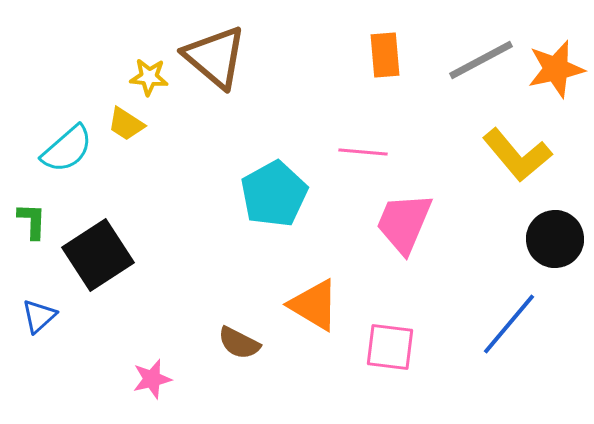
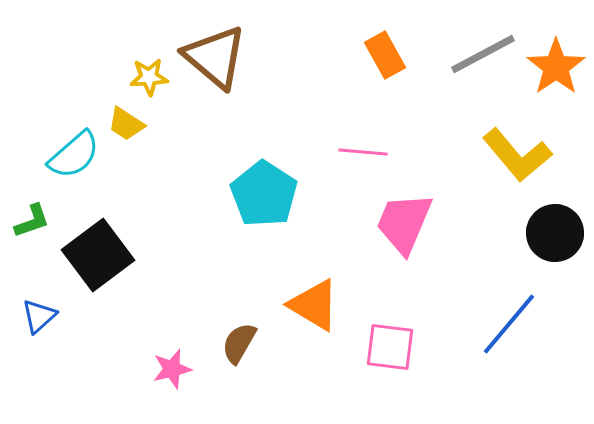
orange rectangle: rotated 24 degrees counterclockwise
gray line: moved 2 px right, 6 px up
orange star: moved 2 px up; rotated 22 degrees counterclockwise
yellow star: rotated 9 degrees counterclockwise
cyan semicircle: moved 7 px right, 6 px down
cyan pentagon: moved 10 px left; rotated 10 degrees counterclockwise
green L-shape: rotated 69 degrees clockwise
black circle: moved 6 px up
black square: rotated 4 degrees counterclockwise
brown semicircle: rotated 93 degrees clockwise
pink star: moved 20 px right, 10 px up
